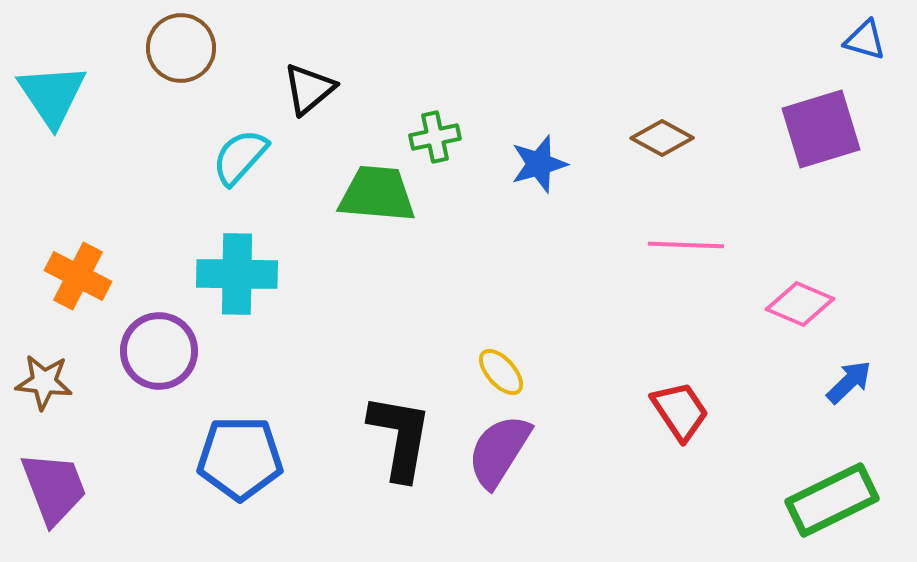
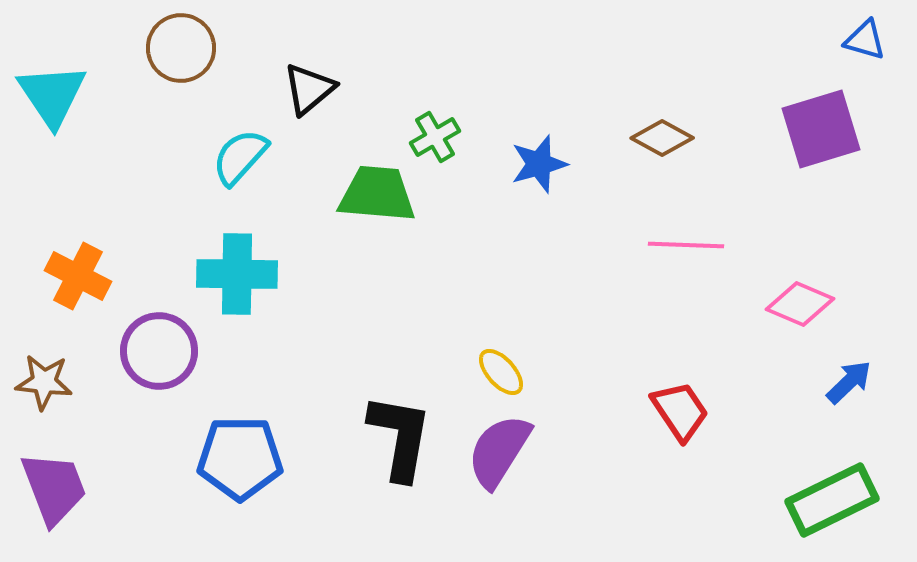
green cross: rotated 18 degrees counterclockwise
